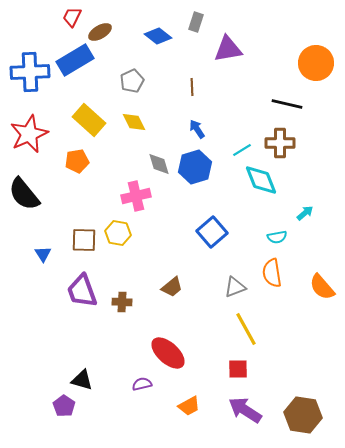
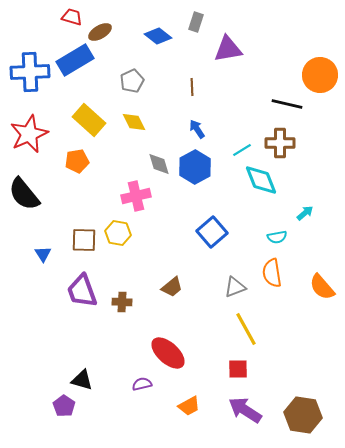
red trapezoid at (72, 17): rotated 80 degrees clockwise
orange circle at (316, 63): moved 4 px right, 12 px down
blue hexagon at (195, 167): rotated 12 degrees counterclockwise
